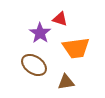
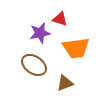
purple star: rotated 25 degrees clockwise
brown triangle: moved 1 px left, 1 px down; rotated 12 degrees counterclockwise
